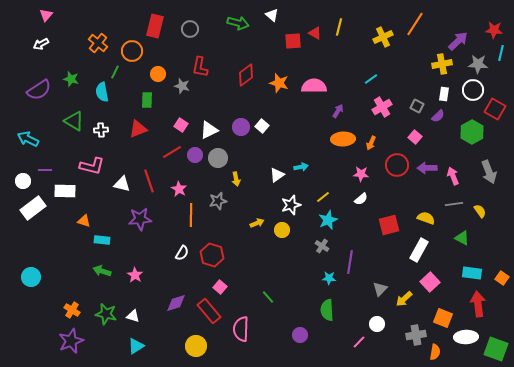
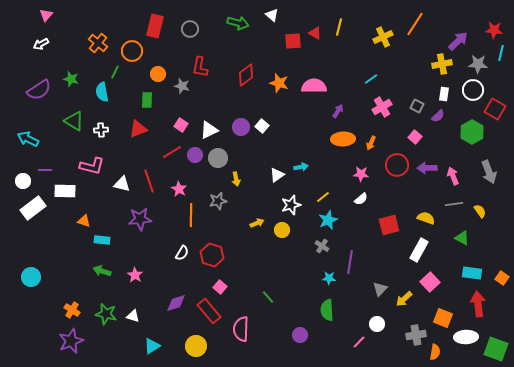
cyan triangle at (136, 346): moved 16 px right
